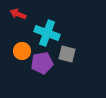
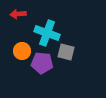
red arrow: rotated 28 degrees counterclockwise
gray square: moved 1 px left, 2 px up
purple pentagon: rotated 15 degrees clockwise
